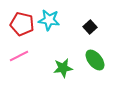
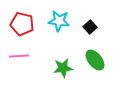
cyan star: moved 10 px right, 1 px down
pink line: rotated 24 degrees clockwise
